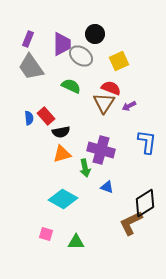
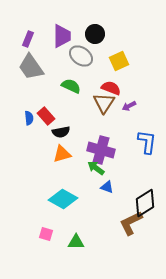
purple trapezoid: moved 8 px up
green arrow: moved 11 px right; rotated 138 degrees clockwise
